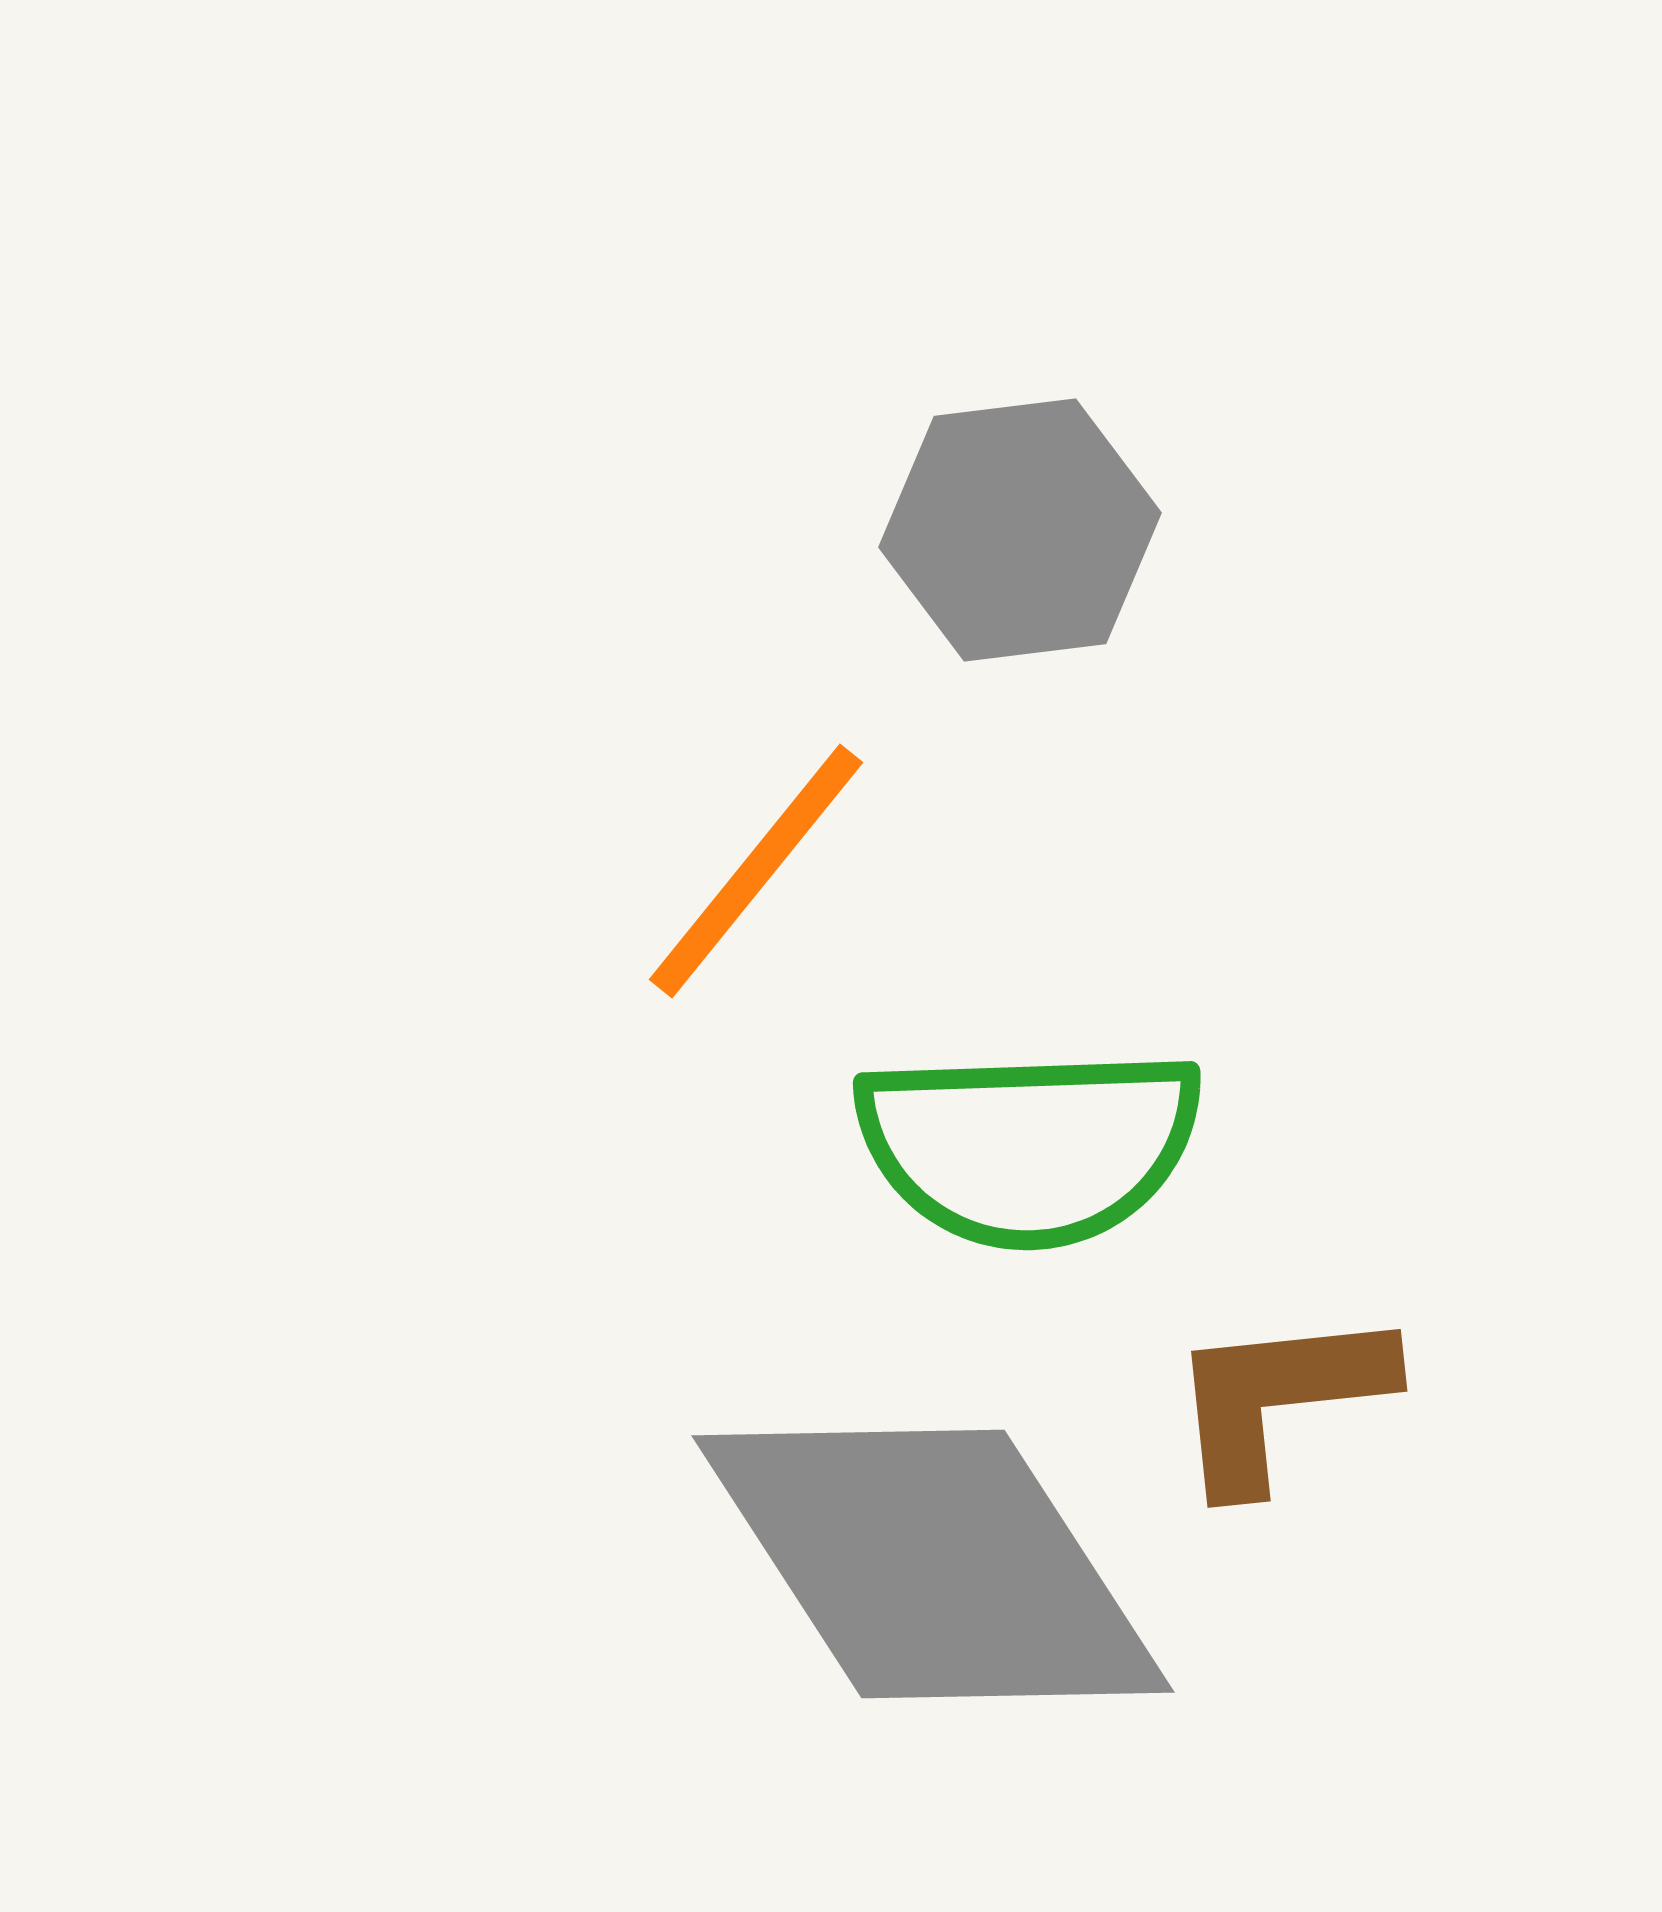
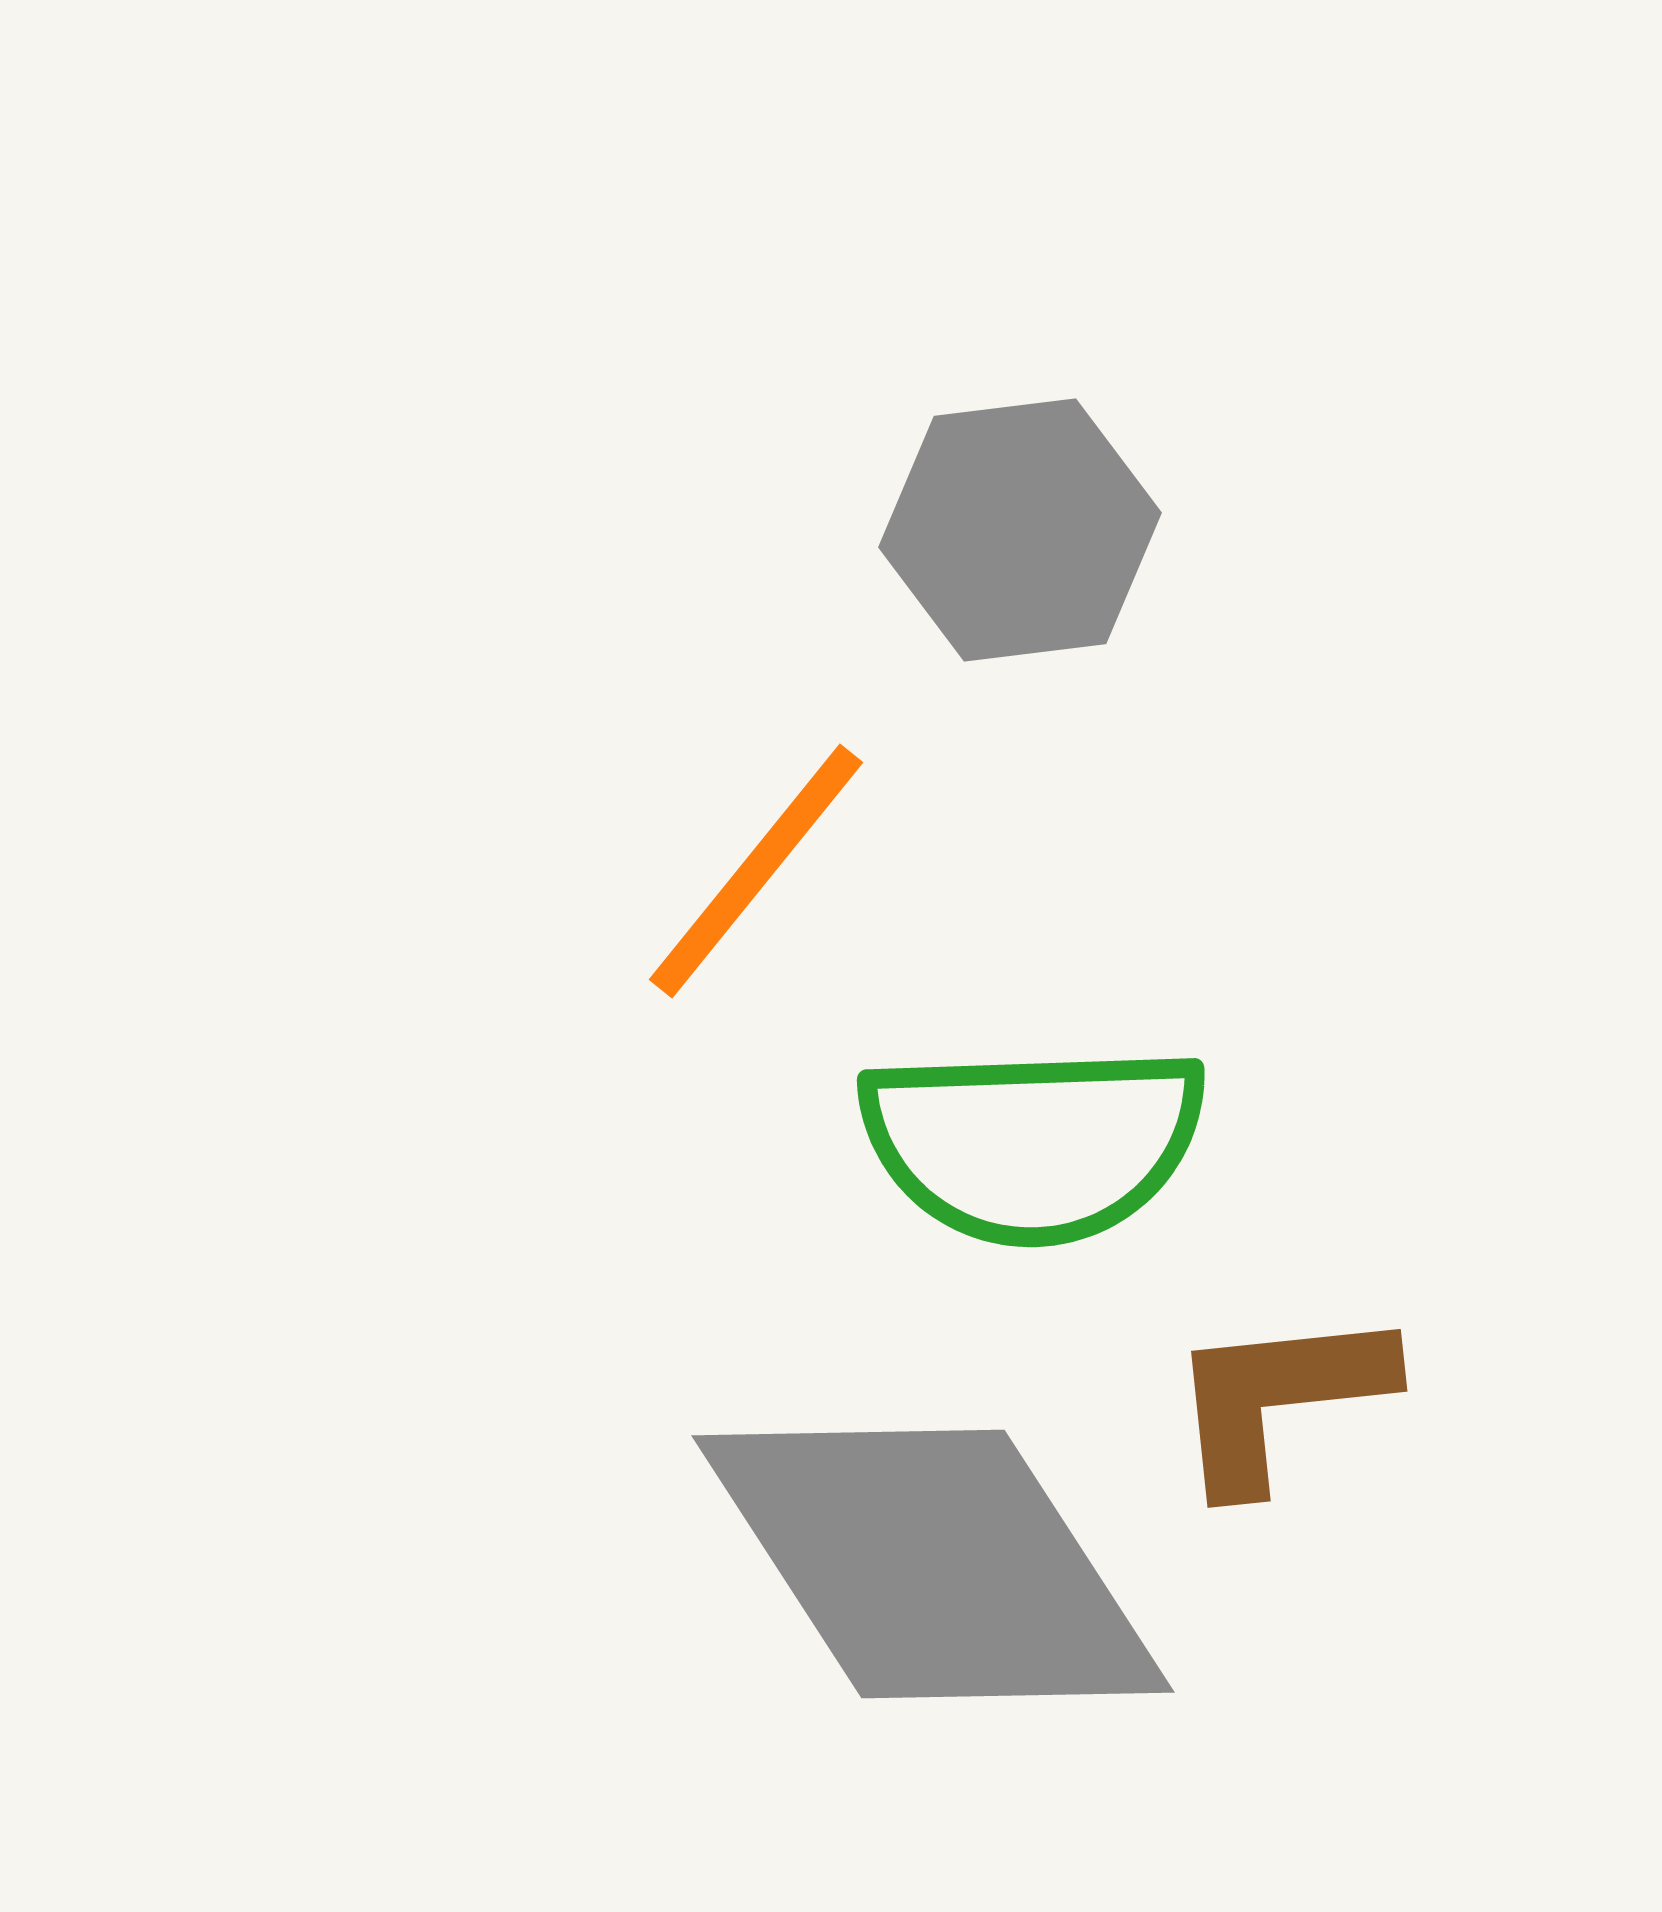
green semicircle: moved 4 px right, 3 px up
